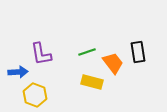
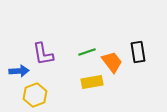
purple L-shape: moved 2 px right
orange trapezoid: moved 1 px left, 1 px up
blue arrow: moved 1 px right, 1 px up
yellow rectangle: rotated 25 degrees counterclockwise
yellow hexagon: rotated 20 degrees clockwise
